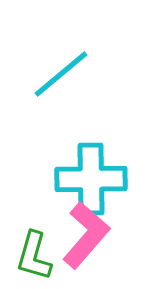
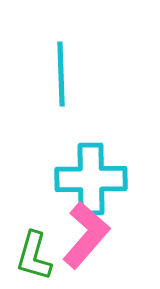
cyan line: rotated 52 degrees counterclockwise
